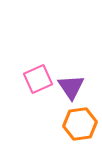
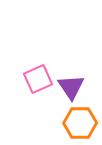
orange hexagon: moved 1 px up; rotated 8 degrees clockwise
